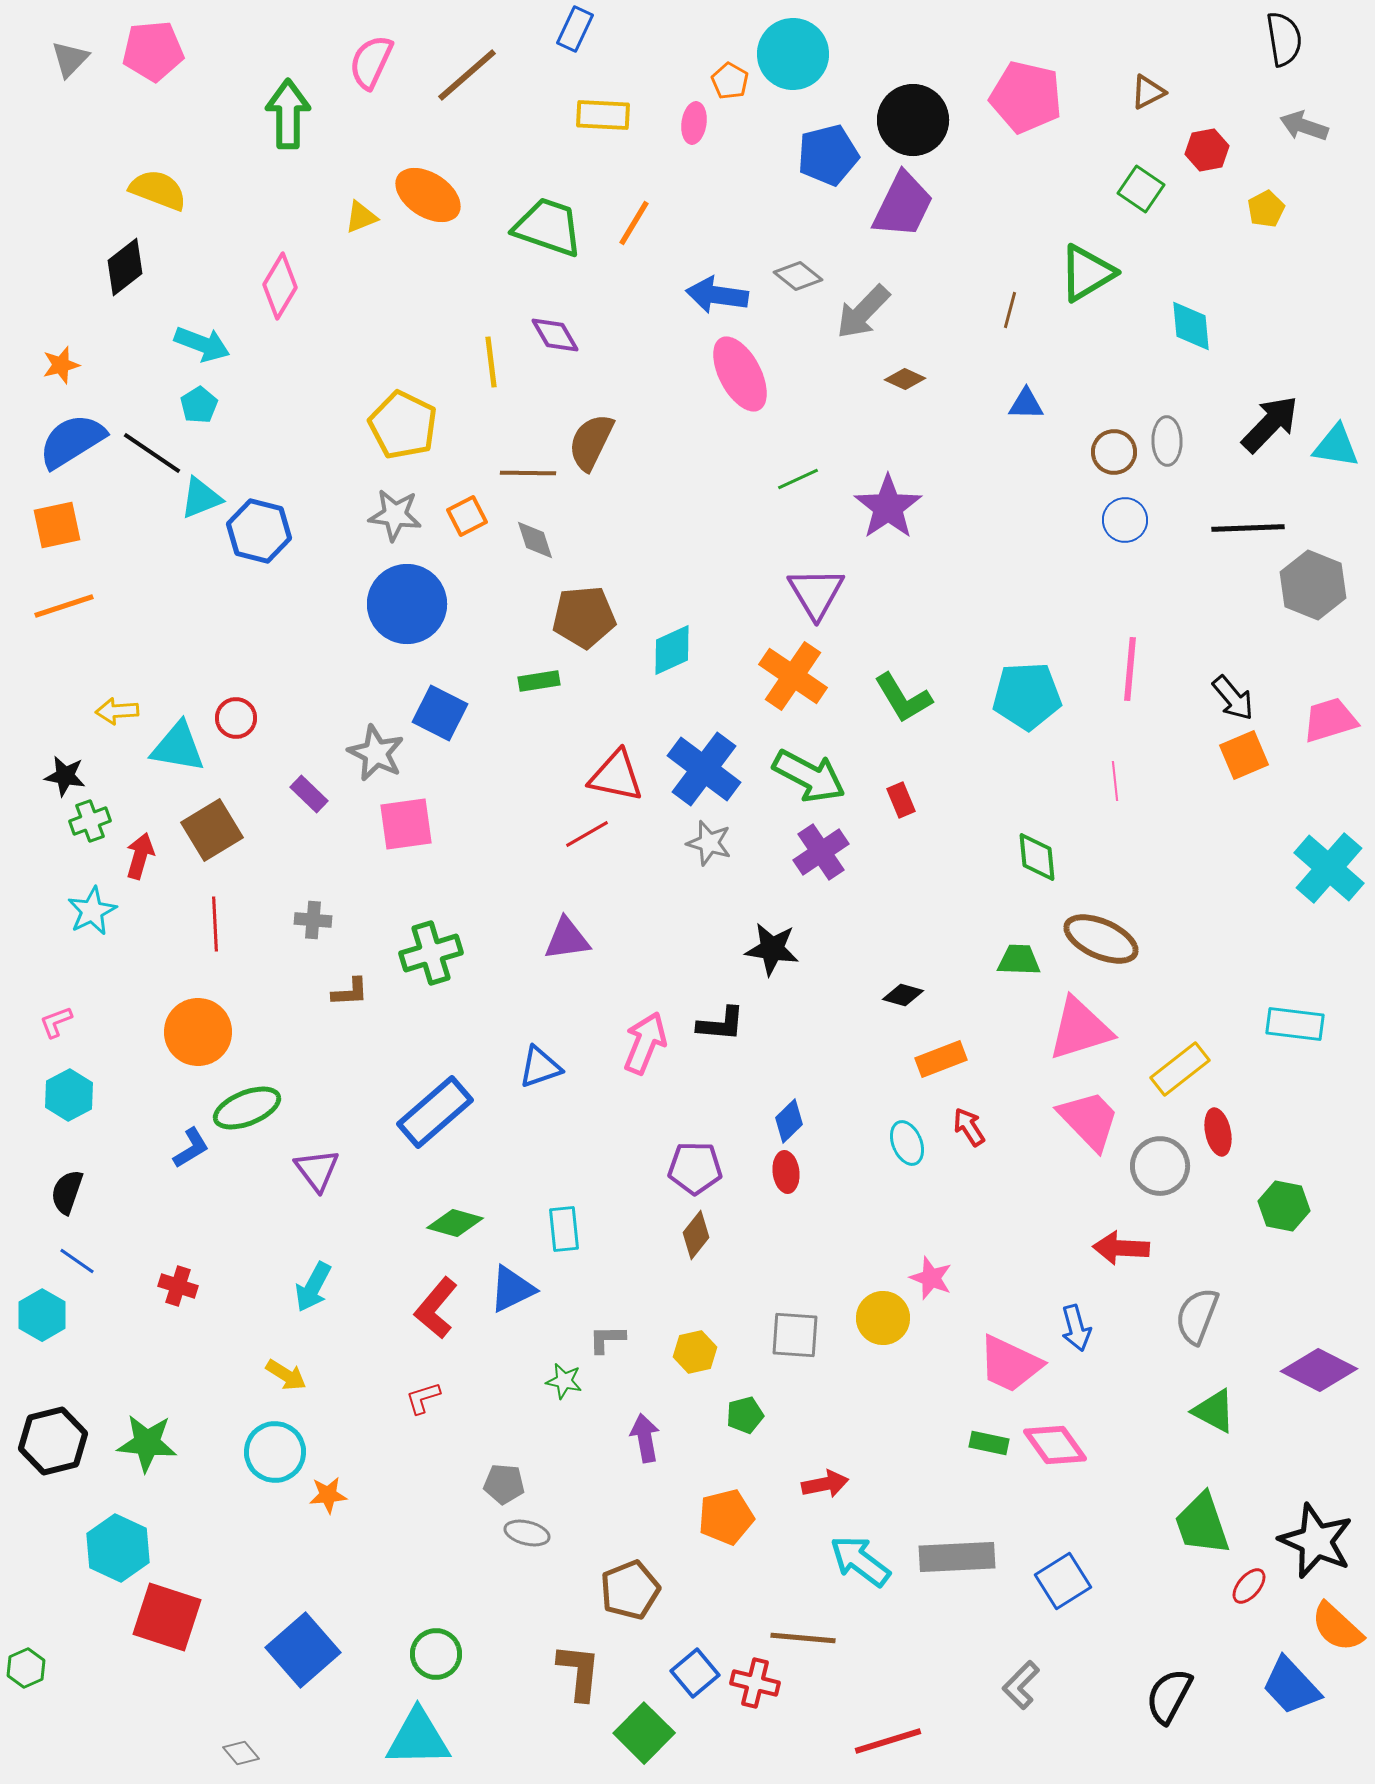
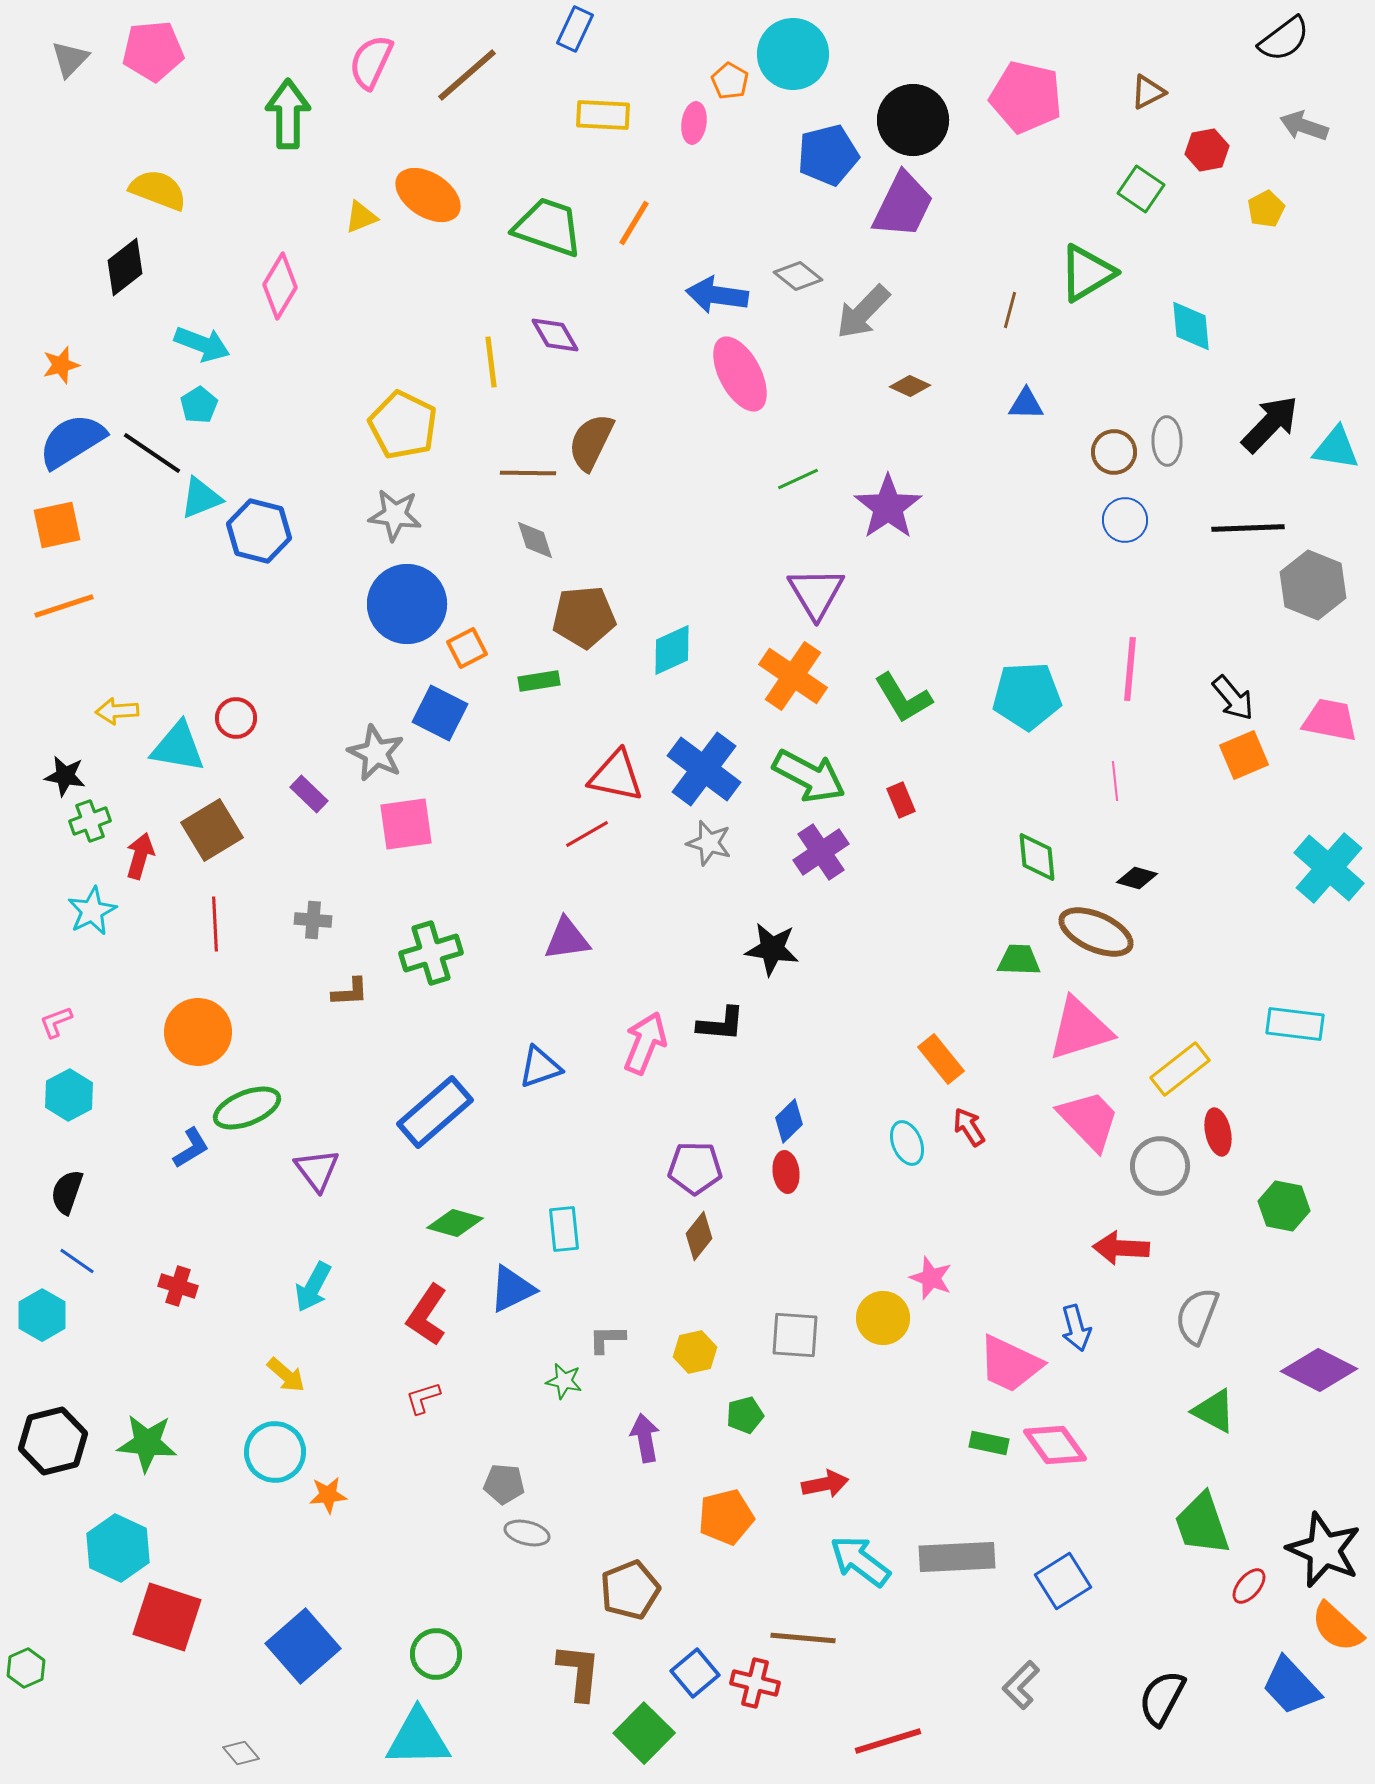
black semicircle at (1284, 39): rotated 62 degrees clockwise
brown diamond at (905, 379): moved 5 px right, 7 px down
cyan triangle at (1336, 446): moved 2 px down
orange square at (467, 516): moved 132 px down
pink trapezoid at (1330, 720): rotated 28 degrees clockwise
brown ellipse at (1101, 939): moved 5 px left, 7 px up
black diamond at (903, 995): moved 234 px right, 117 px up
orange rectangle at (941, 1059): rotated 72 degrees clockwise
brown diamond at (696, 1235): moved 3 px right, 1 px down
red L-shape at (436, 1308): moved 9 px left, 7 px down; rotated 6 degrees counterclockwise
yellow arrow at (286, 1375): rotated 9 degrees clockwise
black star at (1316, 1541): moved 8 px right, 9 px down
blue square at (303, 1650): moved 4 px up
black semicircle at (1169, 1696): moved 7 px left, 2 px down
